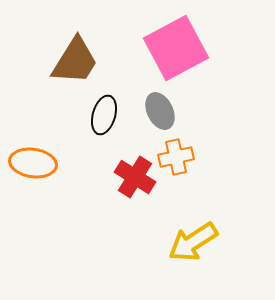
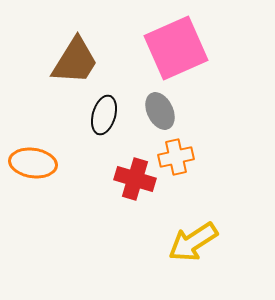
pink square: rotated 4 degrees clockwise
red cross: moved 2 px down; rotated 15 degrees counterclockwise
